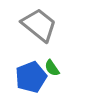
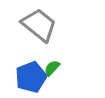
green semicircle: rotated 78 degrees clockwise
